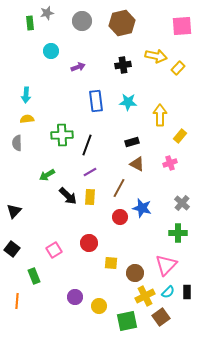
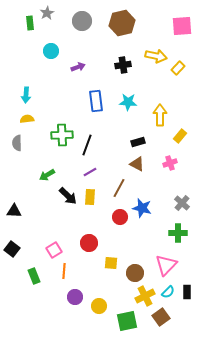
gray star at (47, 13): rotated 16 degrees counterclockwise
black rectangle at (132, 142): moved 6 px right
black triangle at (14, 211): rotated 49 degrees clockwise
orange line at (17, 301): moved 47 px right, 30 px up
